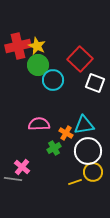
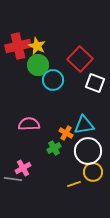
pink semicircle: moved 10 px left
pink cross: moved 1 px right, 1 px down; rotated 21 degrees clockwise
yellow line: moved 1 px left, 2 px down
